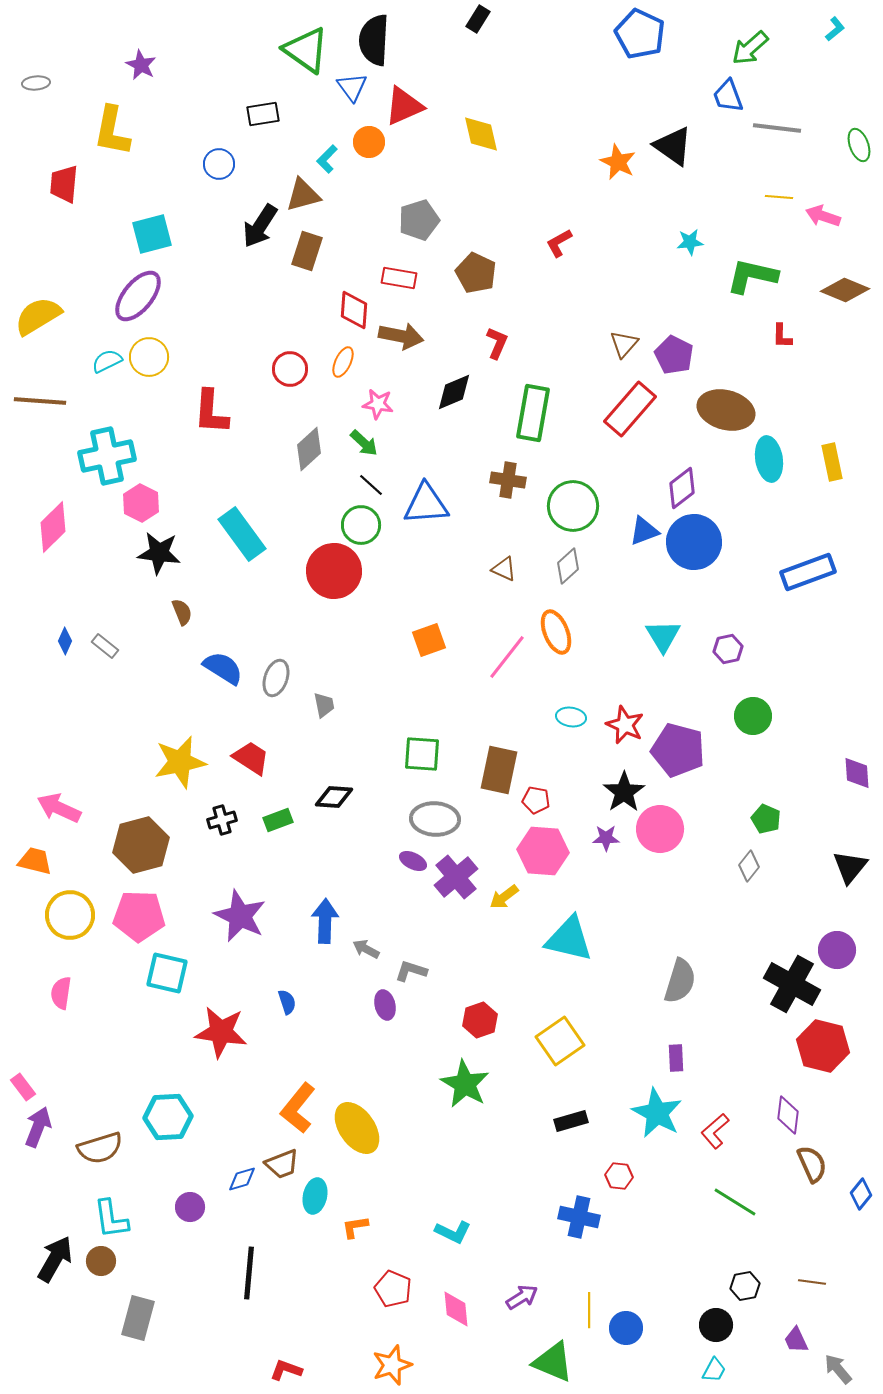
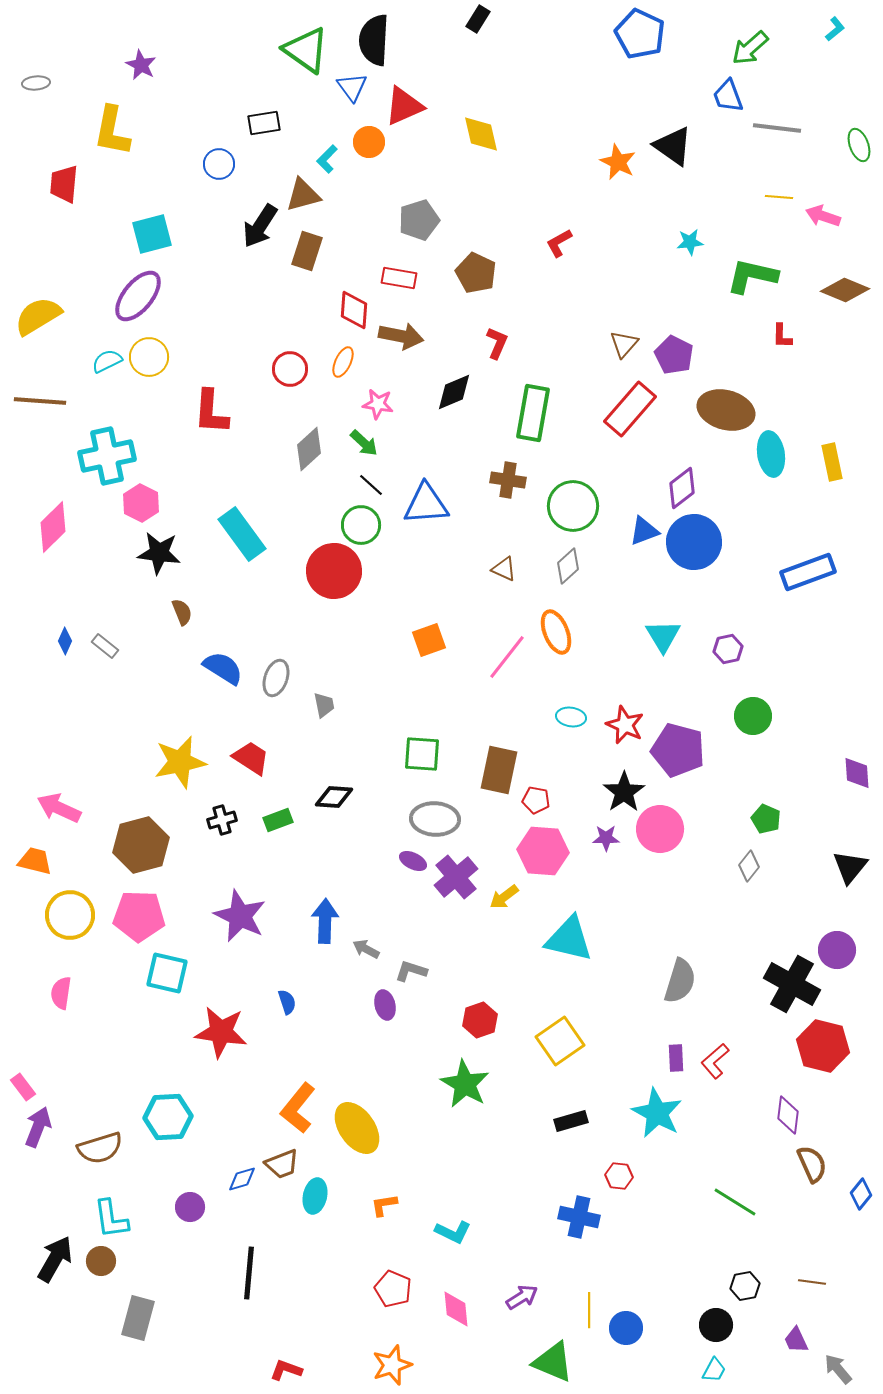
black rectangle at (263, 114): moved 1 px right, 9 px down
cyan ellipse at (769, 459): moved 2 px right, 5 px up
red L-shape at (715, 1131): moved 70 px up
orange L-shape at (355, 1227): moved 29 px right, 22 px up
